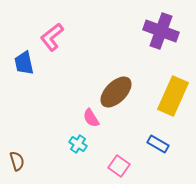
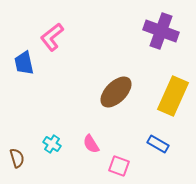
pink semicircle: moved 26 px down
cyan cross: moved 26 px left
brown semicircle: moved 3 px up
pink square: rotated 15 degrees counterclockwise
